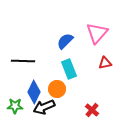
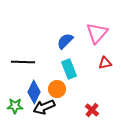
black line: moved 1 px down
